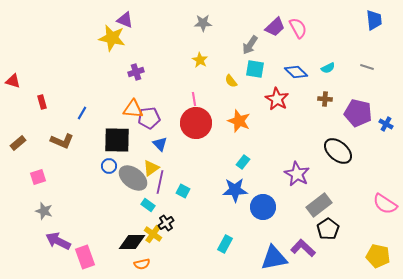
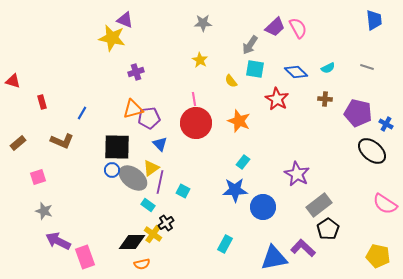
orange triangle at (133, 109): rotated 20 degrees counterclockwise
black square at (117, 140): moved 7 px down
black ellipse at (338, 151): moved 34 px right
blue circle at (109, 166): moved 3 px right, 4 px down
